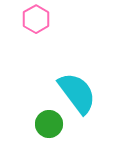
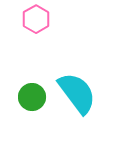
green circle: moved 17 px left, 27 px up
